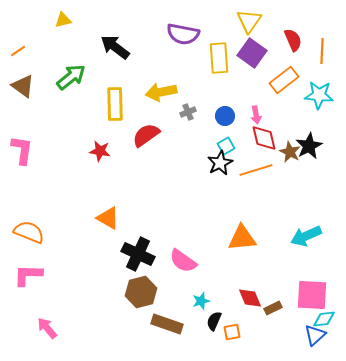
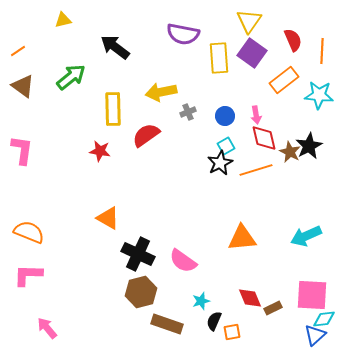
yellow rectangle at (115, 104): moved 2 px left, 5 px down
